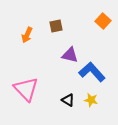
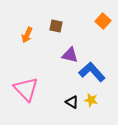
brown square: rotated 24 degrees clockwise
black triangle: moved 4 px right, 2 px down
